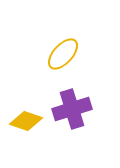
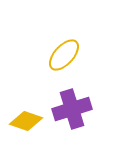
yellow ellipse: moved 1 px right, 1 px down
